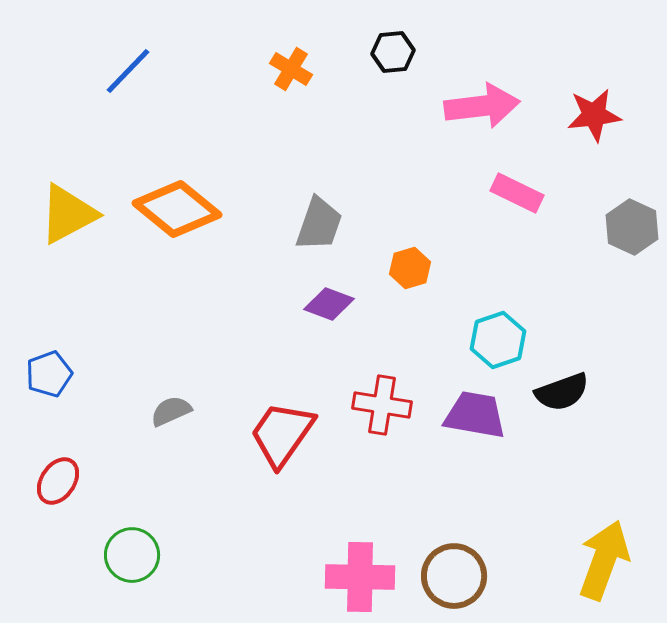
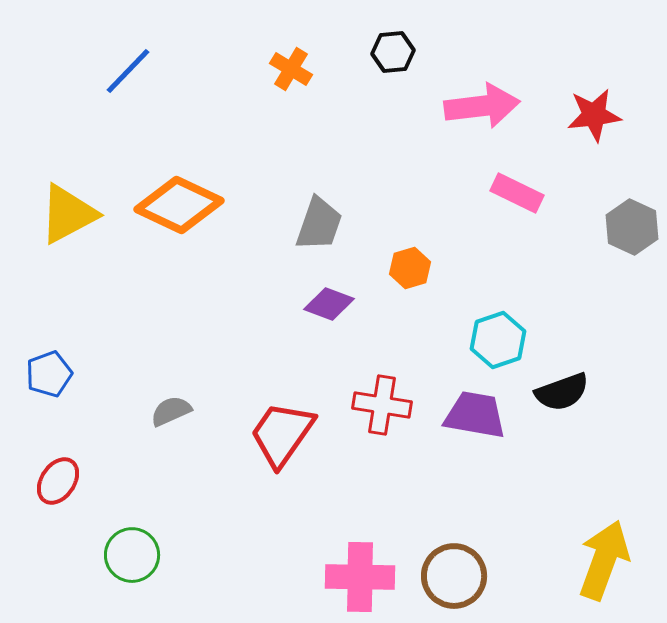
orange diamond: moved 2 px right, 4 px up; rotated 14 degrees counterclockwise
